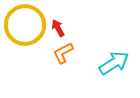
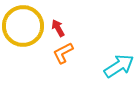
yellow circle: moved 2 px left, 1 px down
cyan arrow: moved 5 px right, 3 px down
